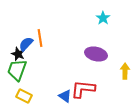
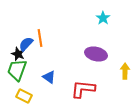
blue triangle: moved 16 px left, 19 px up
